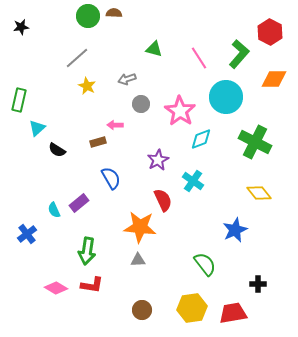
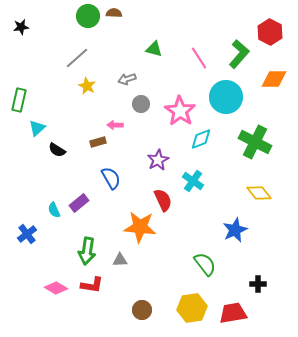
gray triangle: moved 18 px left
